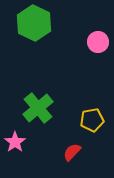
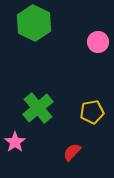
yellow pentagon: moved 8 px up
